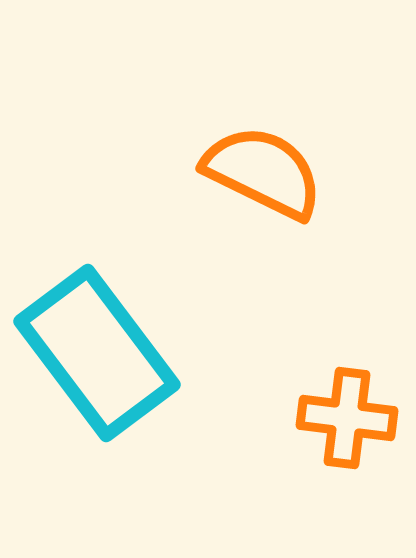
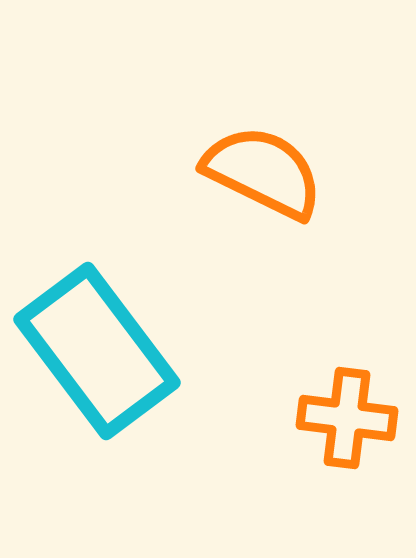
cyan rectangle: moved 2 px up
